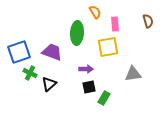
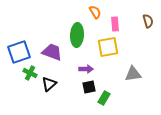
green ellipse: moved 2 px down
